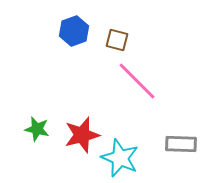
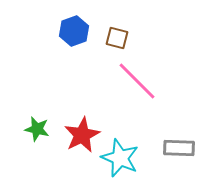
brown square: moved 2 px up
red star: rotated 12 degrees counterclockwise
gray rectangle: moved 2 px left, 4 px down
